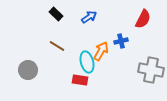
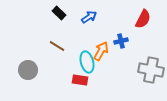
black rectangle: moved 3 px right, 1 px up
